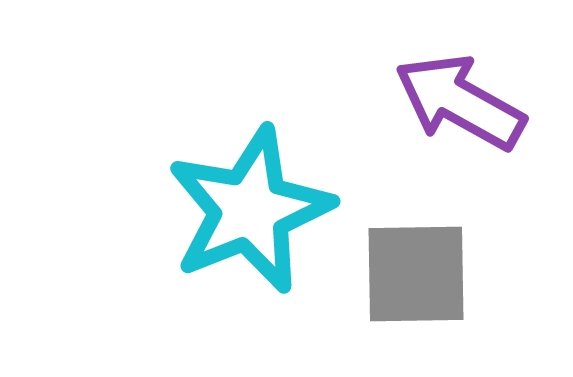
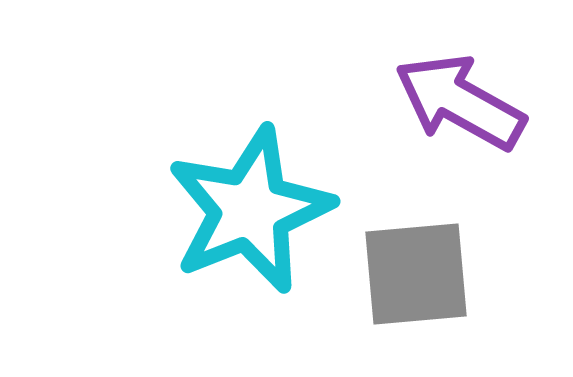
gray square: rotated 4 degrees counterclockwise
